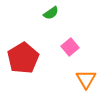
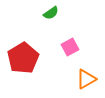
pink square: rotated 12 degrees clockwise
orange triangle: rotated 30 degrees clockwise
